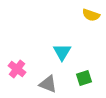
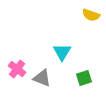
gray triangle: moved 6 px left, 6 px up
